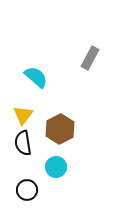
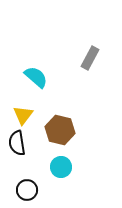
brown hexagon: moved 1 px down; rotated 20 degrees counterclockwise
black semicircle: moved 6 px left
cyan circle: moved 5 px right
